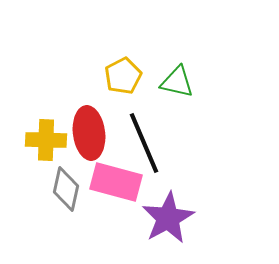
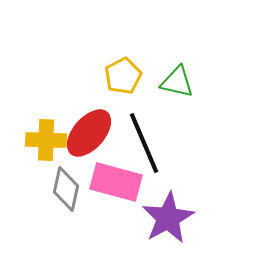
red ellipse: rotated 48 degrees clockwise
